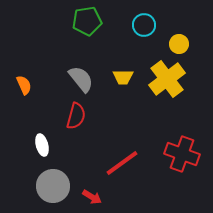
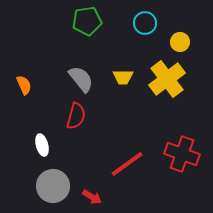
cyan circle: moved 1 px right, 2 px up
yellow circle: moved 1 px right, 2 px up
red line: moved 5 px right, 1 px down
